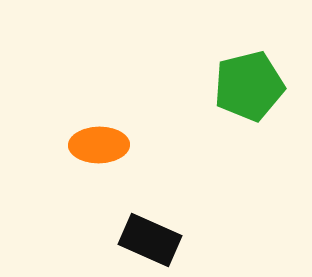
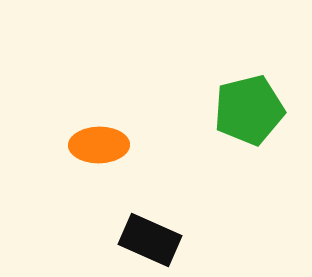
green pentagon: moved 24 px down
